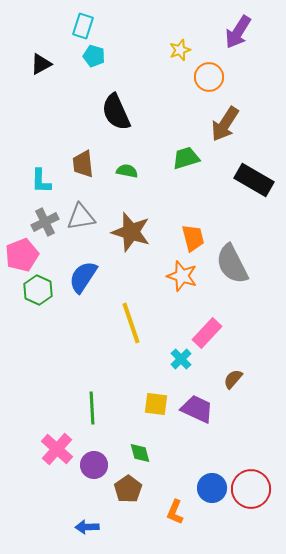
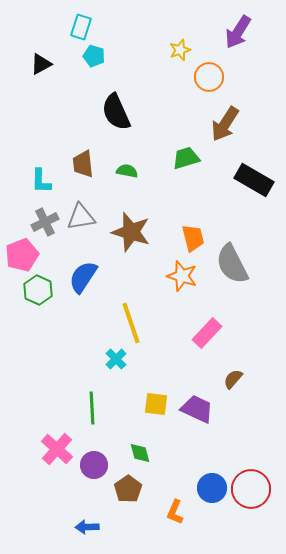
cyan rectangle: moved 2 px left, 1 px down
cyan cross: moved 65 px left
